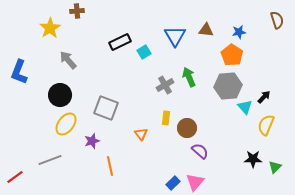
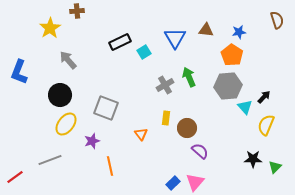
blue triangle: moved 2 px down
